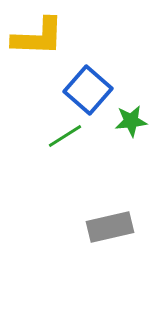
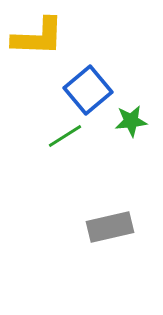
blue square: rotated 9 degrees clockwise
